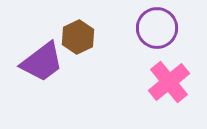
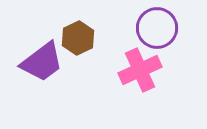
brown hexagon: moved 1 px down
pink cross: moved 29 px left, 12 px up; rotated 15 degrees clockwise
